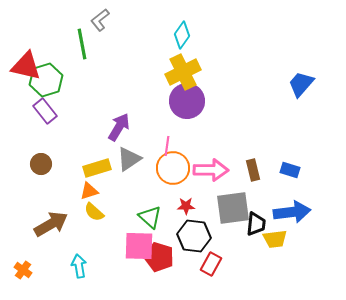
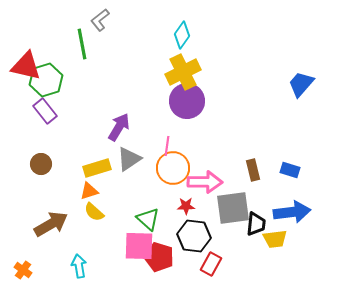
pink arrow: moved 6 px left, 12 px down
green triangle: moved 2 px left, 2 px down
